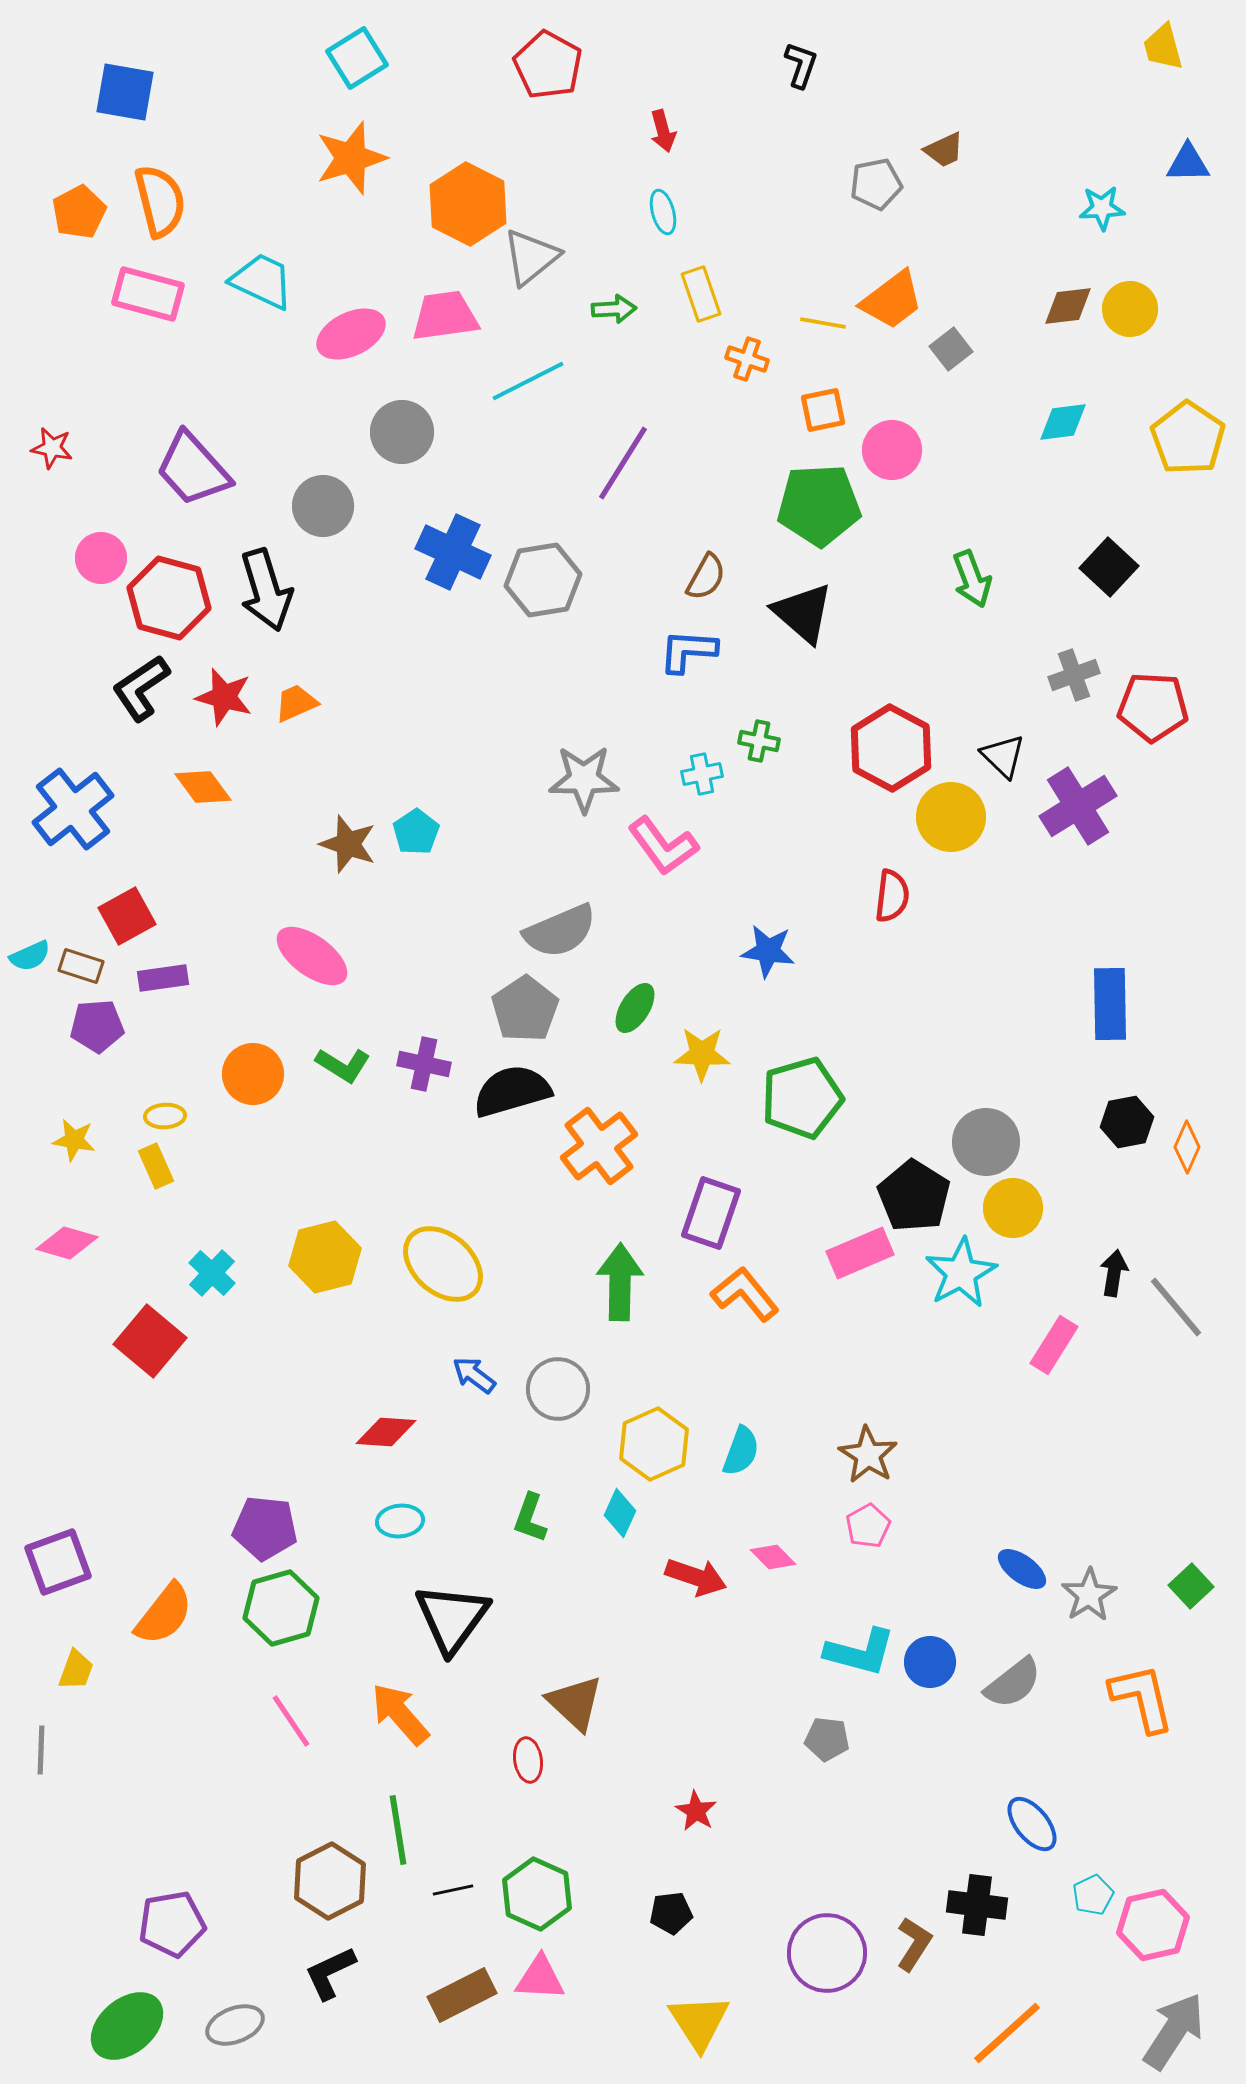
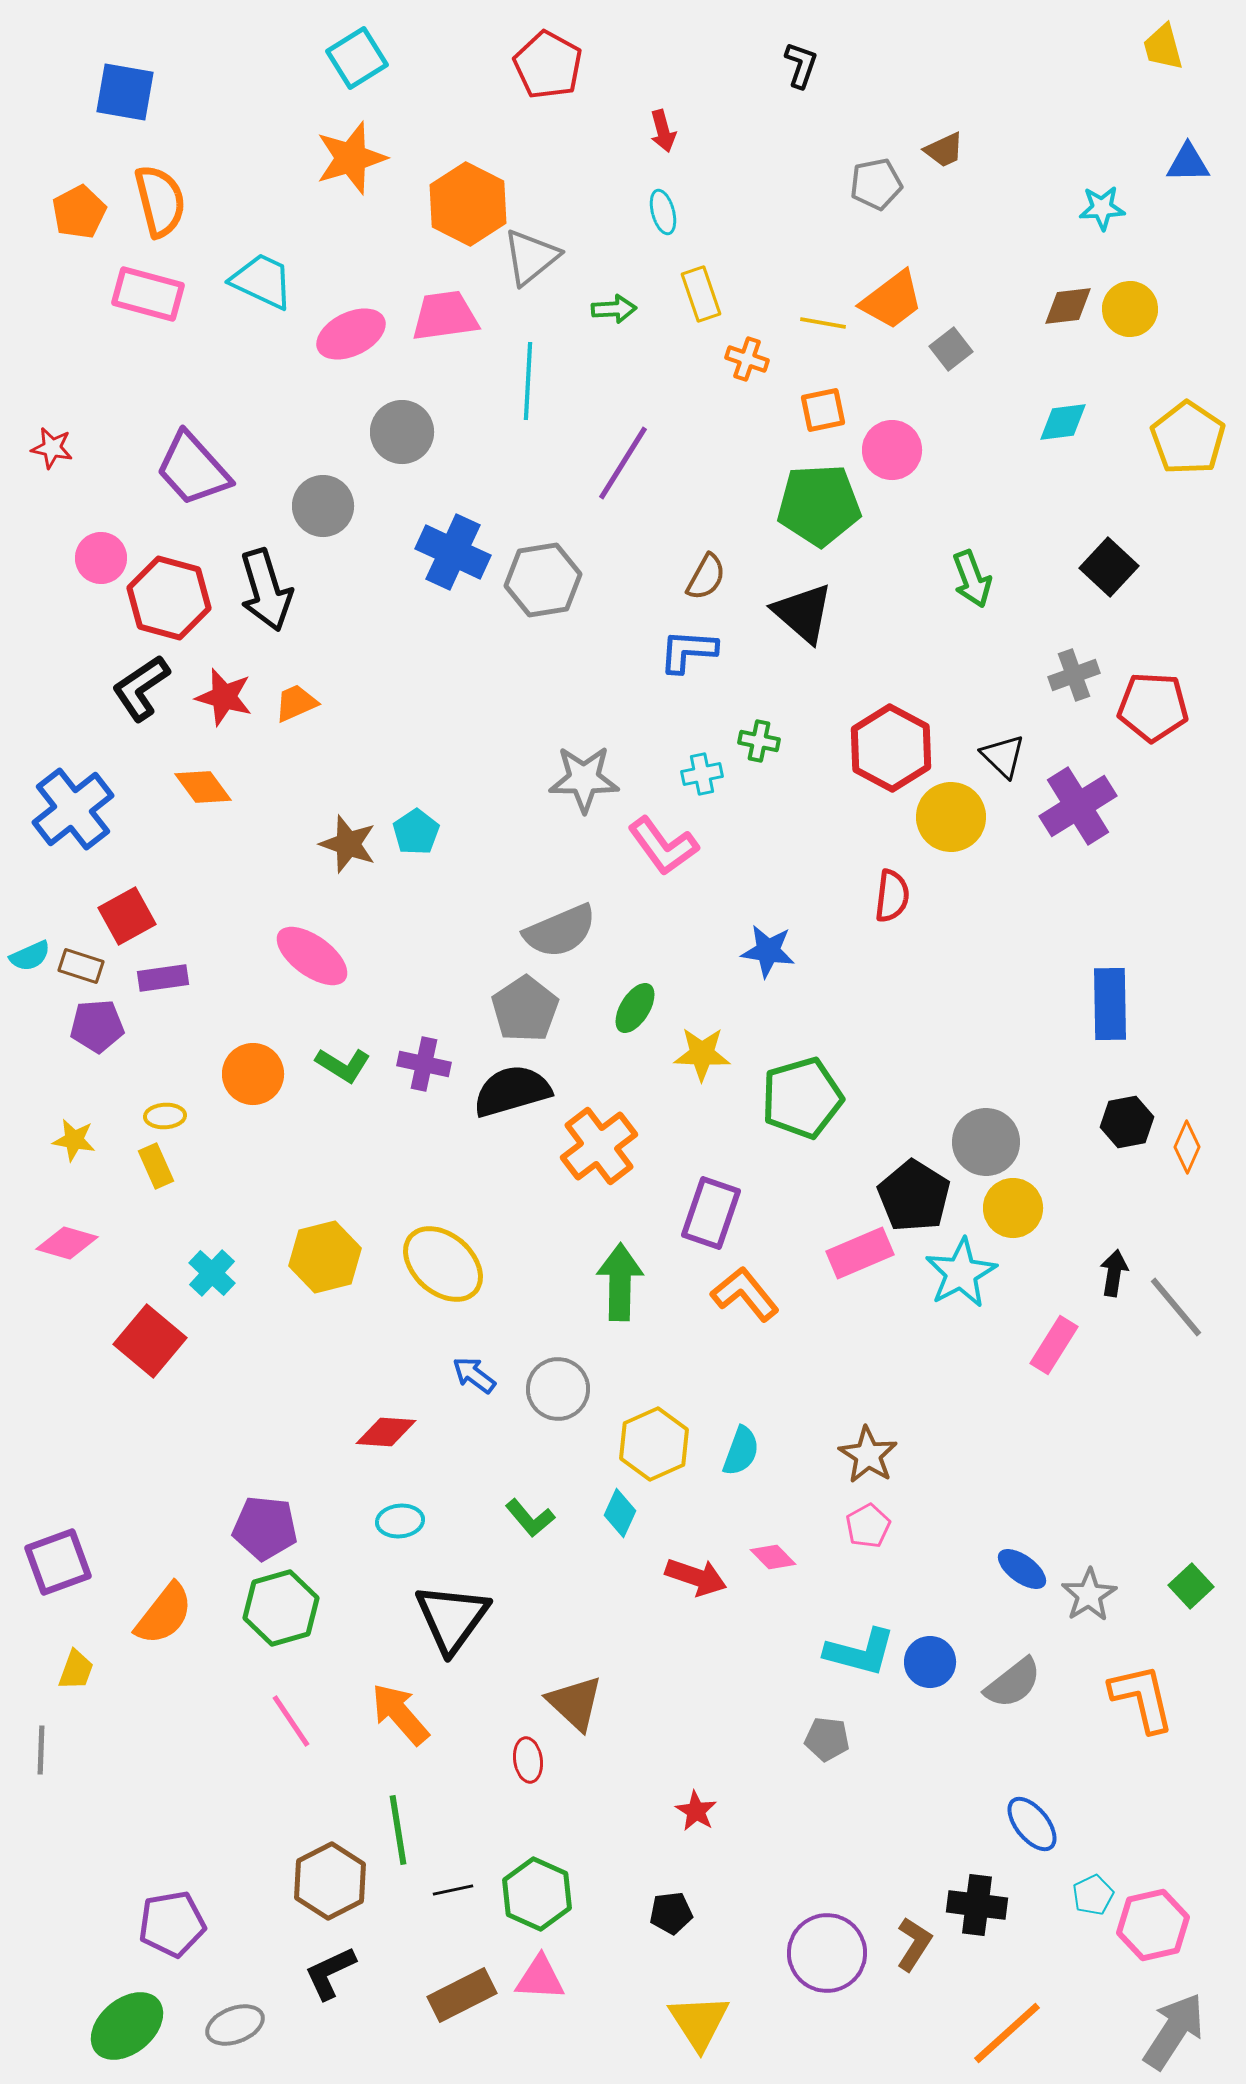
cyan line at (528, 381): rotated 60 degrees counterclockwise
green L-shape at (530, 1518): rotated 60 degrees counterclockwise
